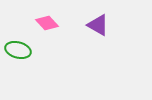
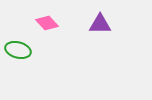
purple triangle: moved 2 px right, 1 px up; rotated 30 degrees counterclockwise
